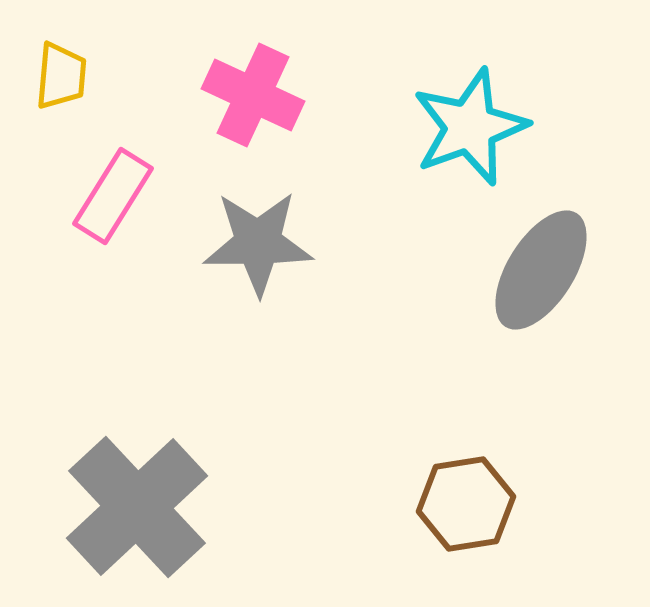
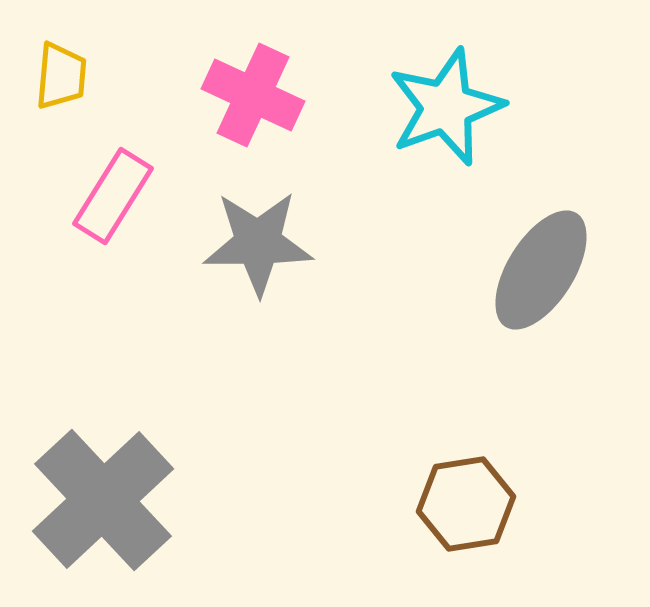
cyan star: moved 24 px left, 20 px up
gray cross: moved 34 px left, 7 px up
